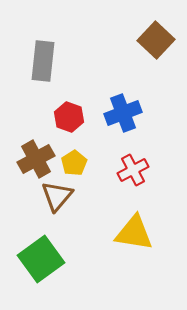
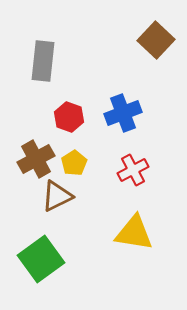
brown triangle: rotated 24 degrees clockwise
